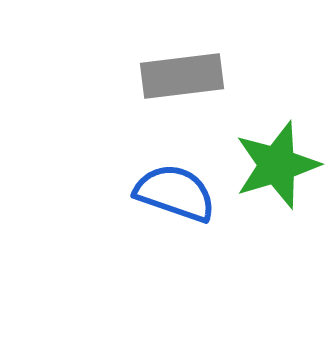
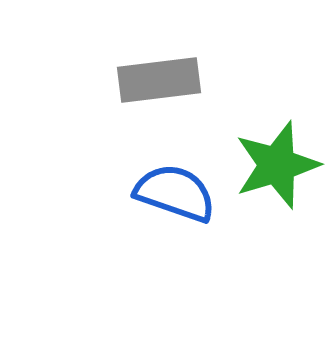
gray rectangle: moved 23 px left, 4 px down
